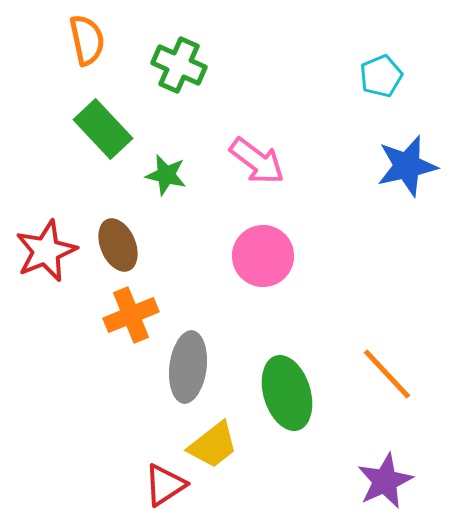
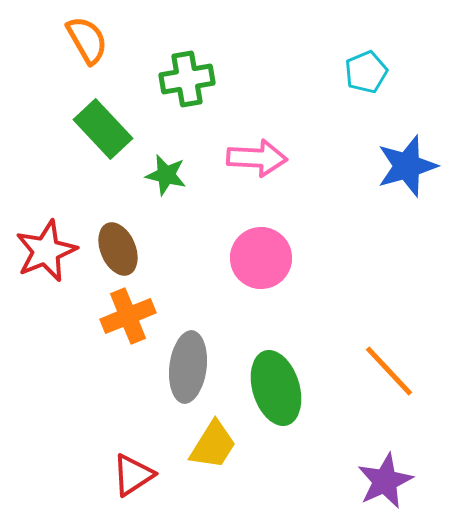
orange semicircle: rotated 18 degrees counterclockwise
green cross: moved 8 px right, 14 px down; rotated 34 degrees counterclockwise
cyan pentagon: moved 15 px left, 4 px up
pink arrow: moved 3 px up; rotated 34 degrees counterclockwise
blue star: rotated 4 degrees counterclockwise
brown ellipse: moved 4 px down
pink circle: moved 2 px left, 2 px down
orange cross: moved 3 px left, 1 px down
orange line: moved 2 px right, 3 px up
green ellipse: moved 11 px left, 5 px up
yellow trapezoid: rotated 20 degrees counterclockwise
red triangle: moved 32 px left, 10 px up
